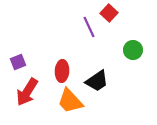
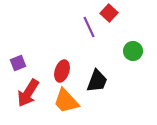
green circle: moved 1 px down
purple square: moved 1 px down
red ellipse: rotated 15 degrees clockwise
black trapezoid: rotated 35 degrees counterclockwise
red arrow: moved 1 px right, 1 px down
orange trapezoid: moved 4 px left
